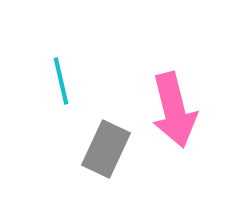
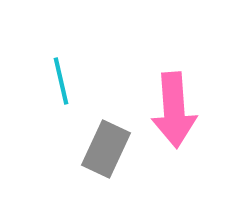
pink arrow: rotated 10 degrees clockwise
